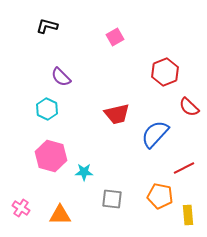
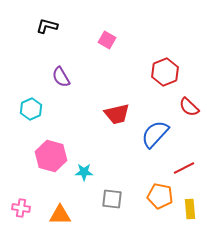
pink square: moved 8 px left, 3 px down; rotated 30 degrees counterclockwise
purple semicircle: rotated 15 degrees clockwise
cyan hexagon: moved 16 px left; rotated 10 degrees clockwise
pink cross: rotated 24 degrees counterclockwise
yellow rectangle: moved 2 px right, 6 px up
